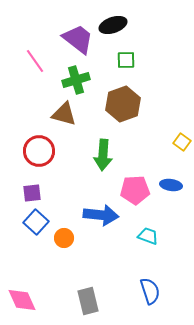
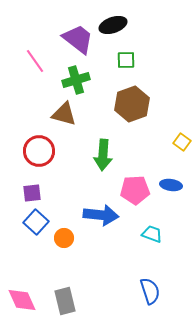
brown hexagon: moved 9 px right
cyan trapezoid: moved 4 px right, 2 px up
gray rectangle: moved 23 px left
